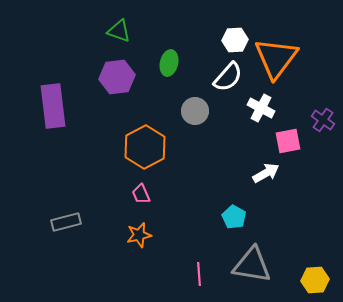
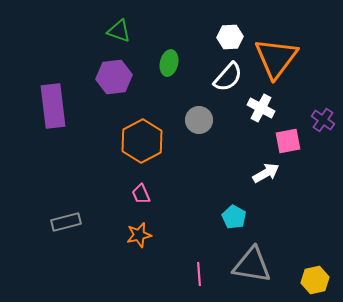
white hexagon: moved 5 px left, 3 px up
purple hexagon: moved 3 px left
gray circle: moved 4 px right, 9 px down
orange hexagon: moved 3 px left, 6 px up
yellow hexagon: rotated 8 degrees counterclockwise
